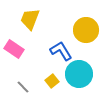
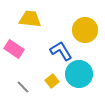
yellow trapezoid: rotated 75 degrees clockwise
yellow circle: moved 1 px left
